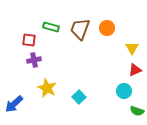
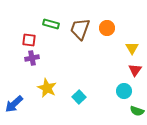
green rectangle: moved 3 px up
purple cross: moved 2 px left, 2 px up
red triangle: rotated 32 degrees counterclockwise
